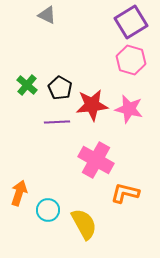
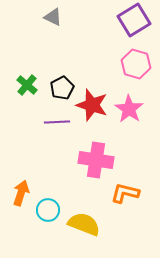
gray triangle: moved 6 px right, 2 px down
purple square: moved 3 px right, 2 px up
pink hexagon: moved 5 px right, 4 px down
black pentagon: moved 2 px right; rotated 15 degrees clockwise
red star: rotated 24 degrees clockwise
pink star: rotated 20 degrees clockwise
pink cross: rotated 20 degrees counterclockwise
orange arrow: moved 2 px right
yellow semicircle: rotated 40 degrees counterclockwise
